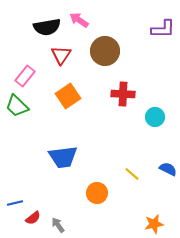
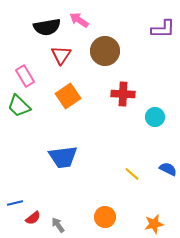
pink rectangle: rotated 70 degrees counterclockwise
green trapezoid: moved 2 px right
orange circle: moved 8 px right, 24 px down
